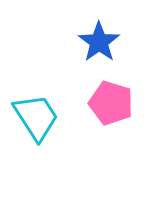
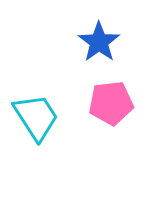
pink pentagon: rotated 24 degrees counterclockwise
